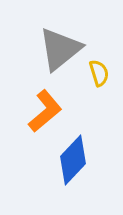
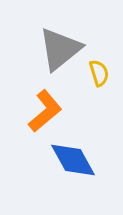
blue diamond: rotated 72 degrees counterclockwise
